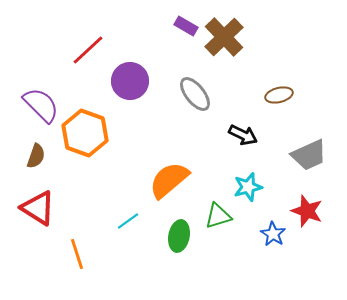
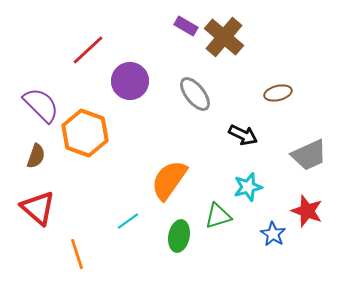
brown cross: rotated 6 degrees counterclockwise
brown ellipse: moved 1 px left, 2 px up
orange semicircle: rotated 15 degrees counterclockwise
red triangle: rotated 9 degrees clockwise
